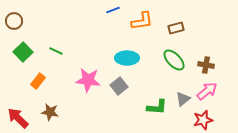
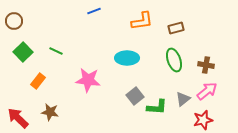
blue line: moved 19 px left, 1 px down
green ellipse: rotated 25 degrees clockwise
gray square: moved 16 px right, 10 px down
